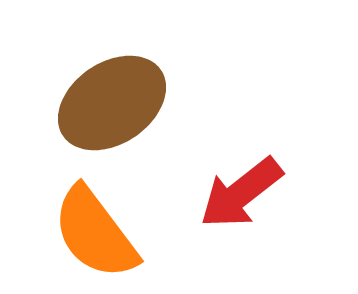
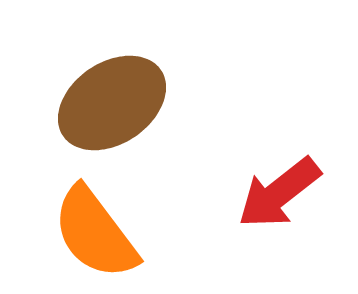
red arrow: moved 38 px right
